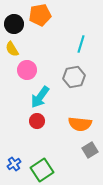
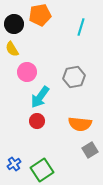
cyan line: moved 17 px up
pink circle: moved 2 px down
